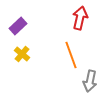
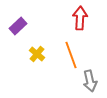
red arrow: rotated 10 degrees counterclockwise
yellow cross: moved 15 px right
gray arrow: rotated 25 degrees counterclockwise
